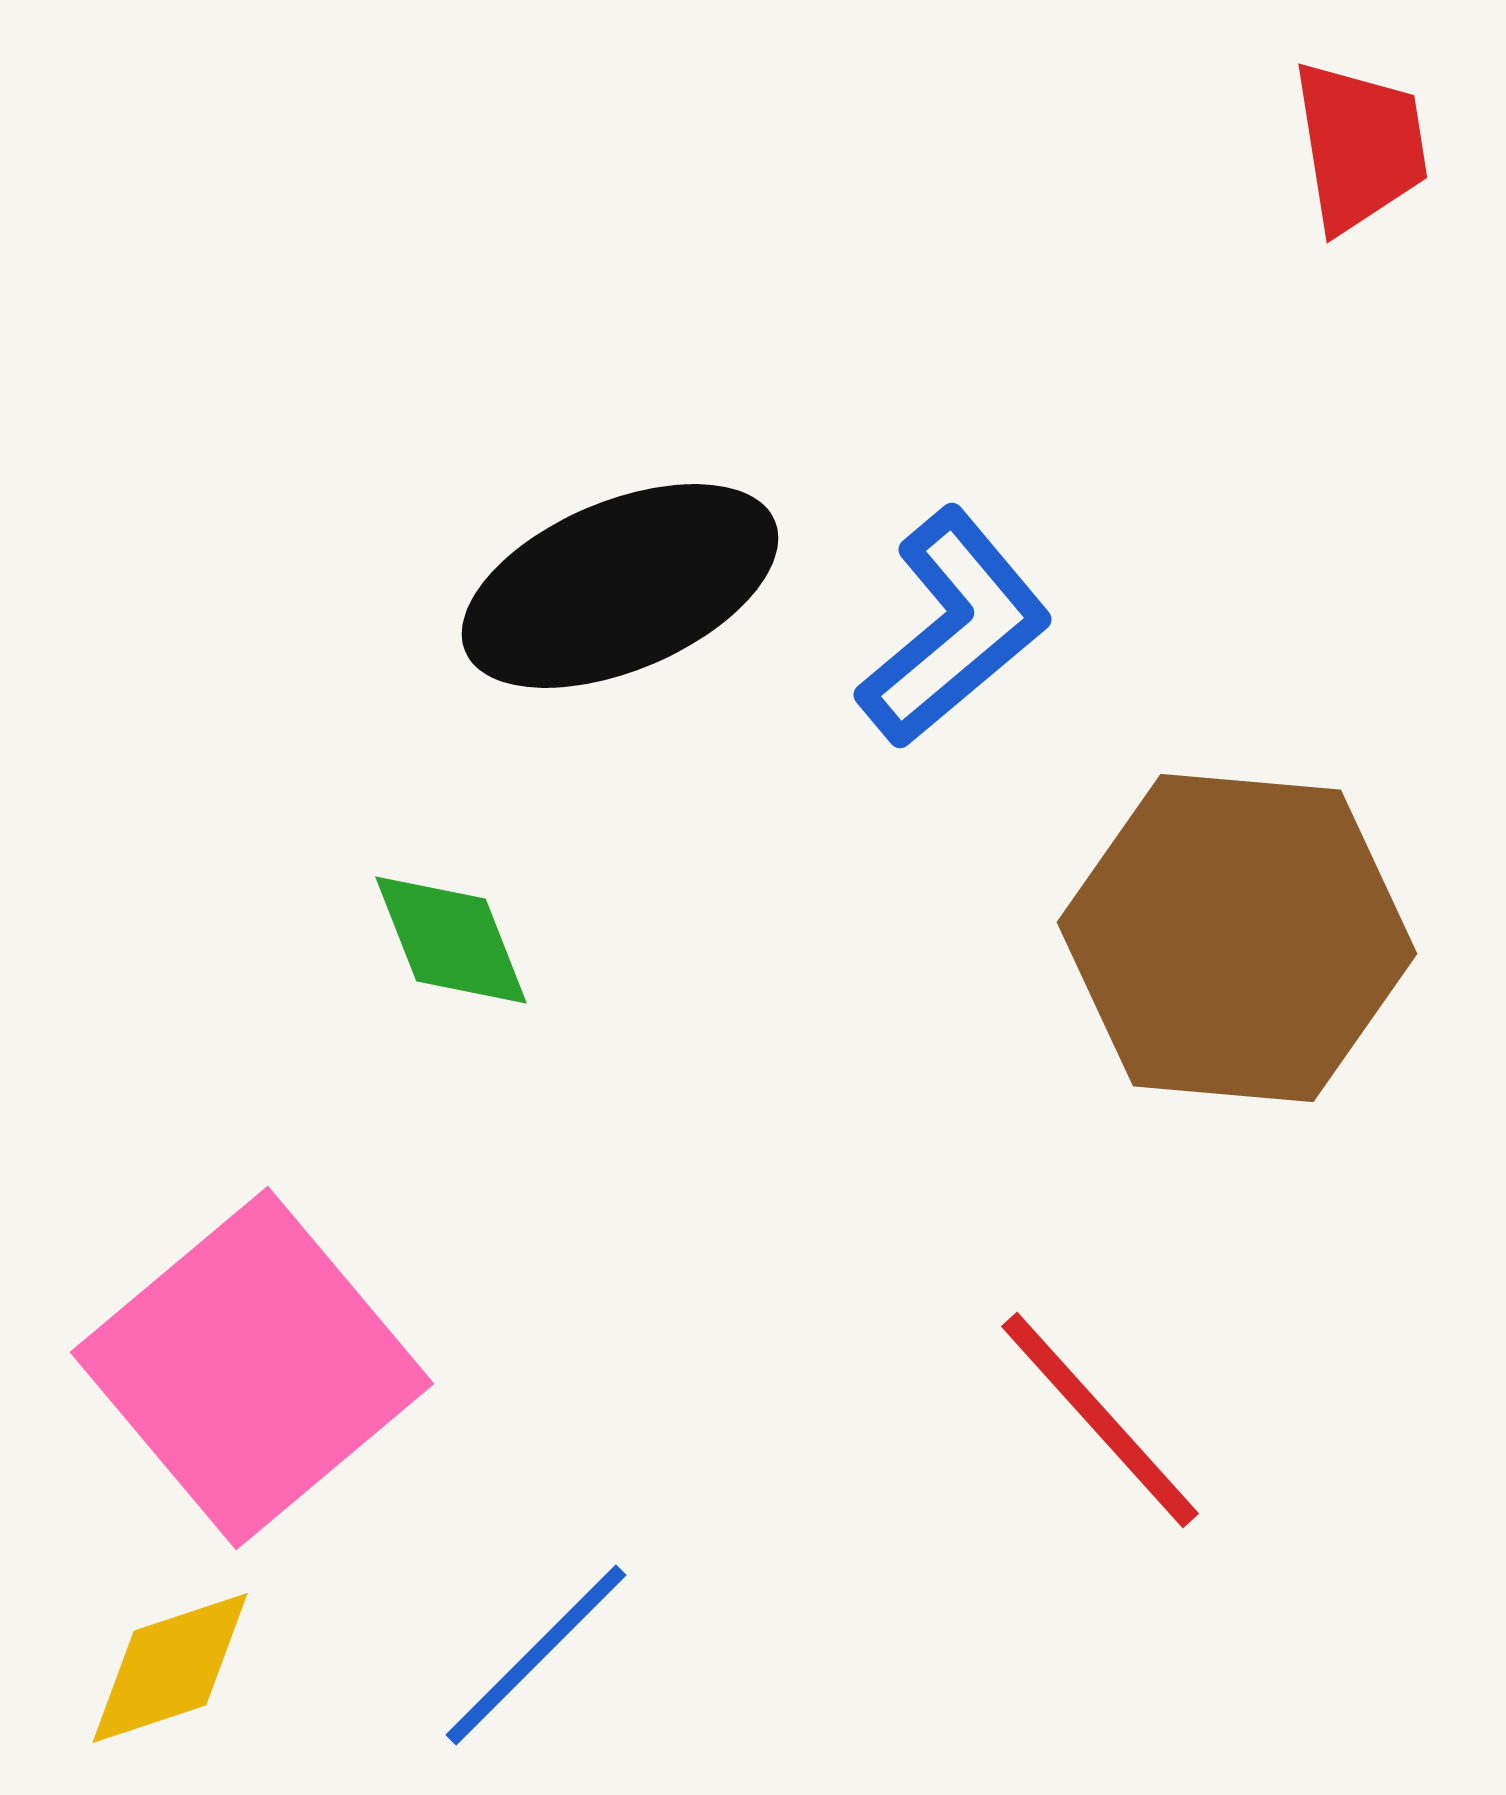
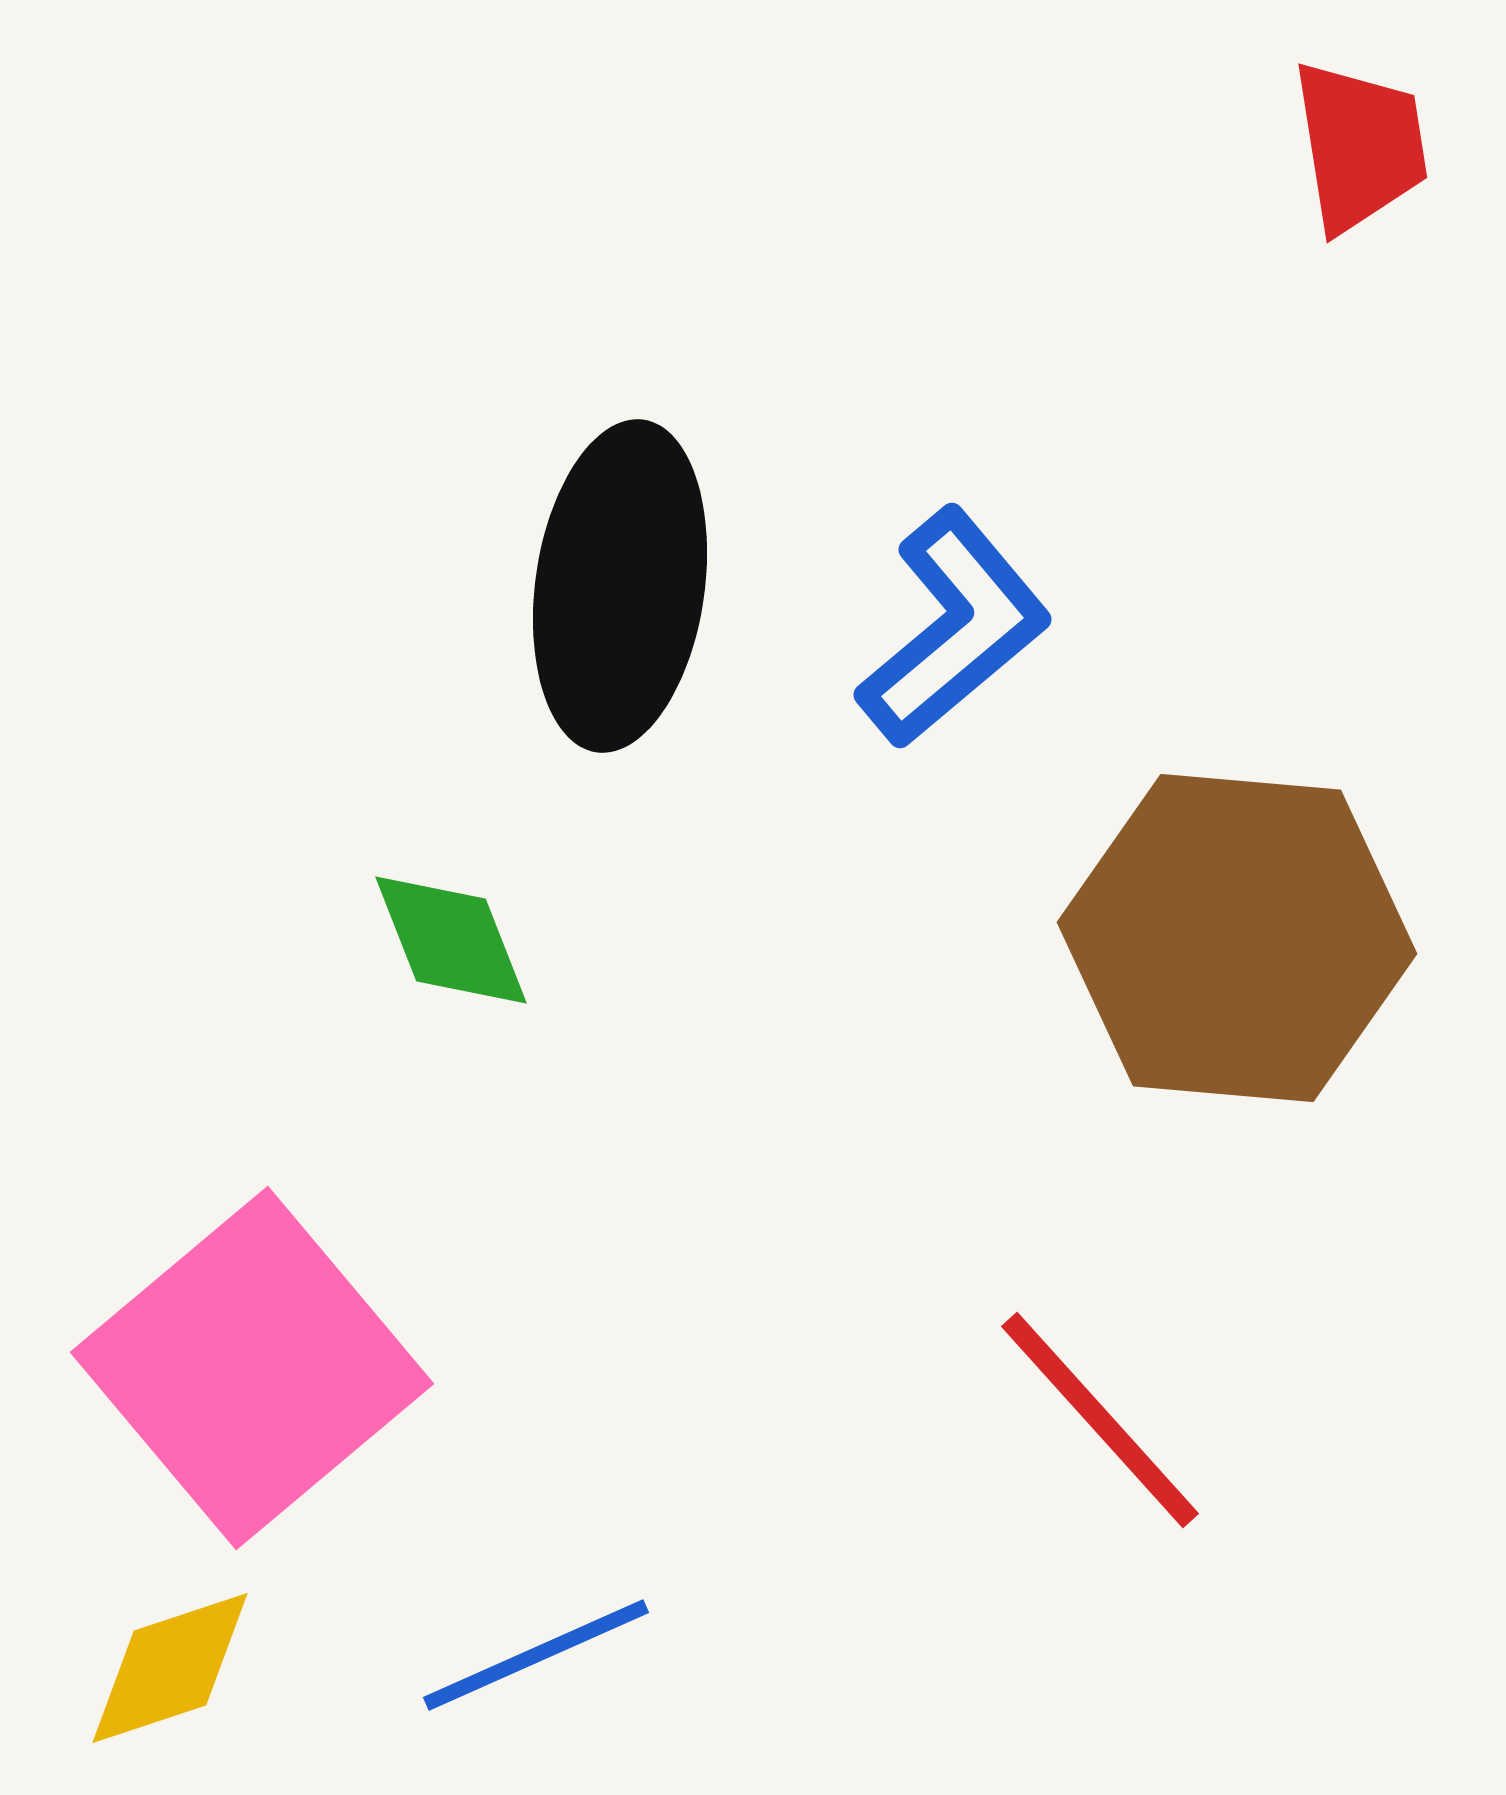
black ellipse: rotated 59 degrees counterclockwise
blue line: rotated 21 degrees clockwise
